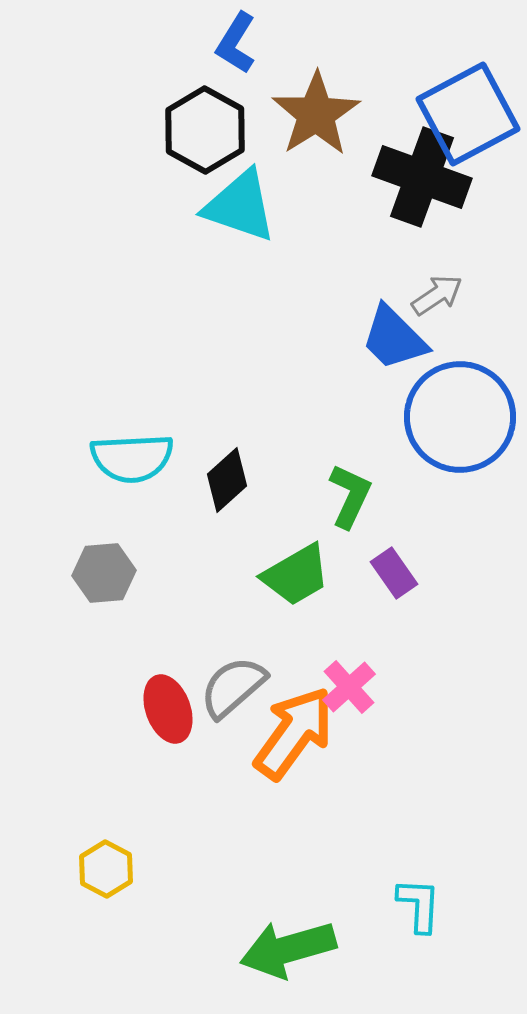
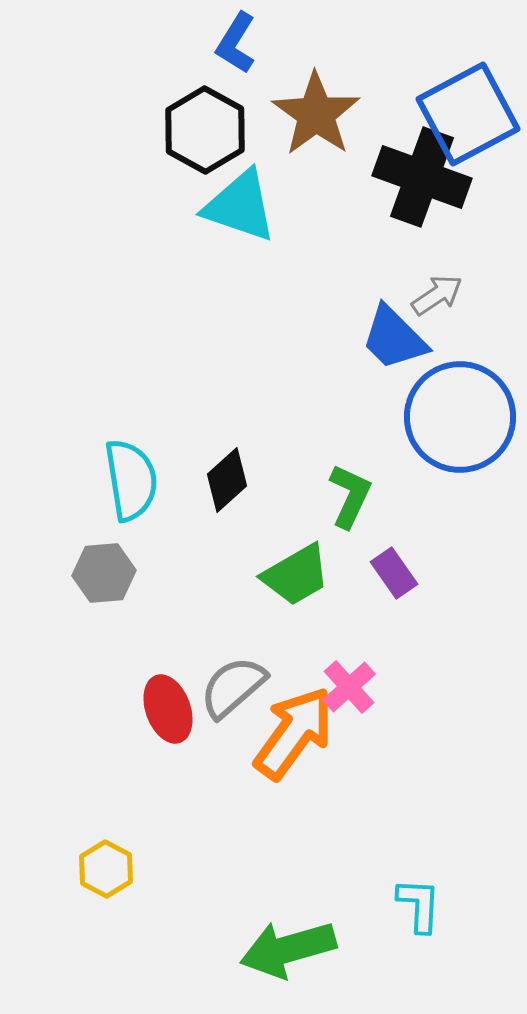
brown star: rotated 4 degrees counterclockwise
cyan semicircle: moved 1 px left, 22 px down; rotated 96 degrees counterclockwise
